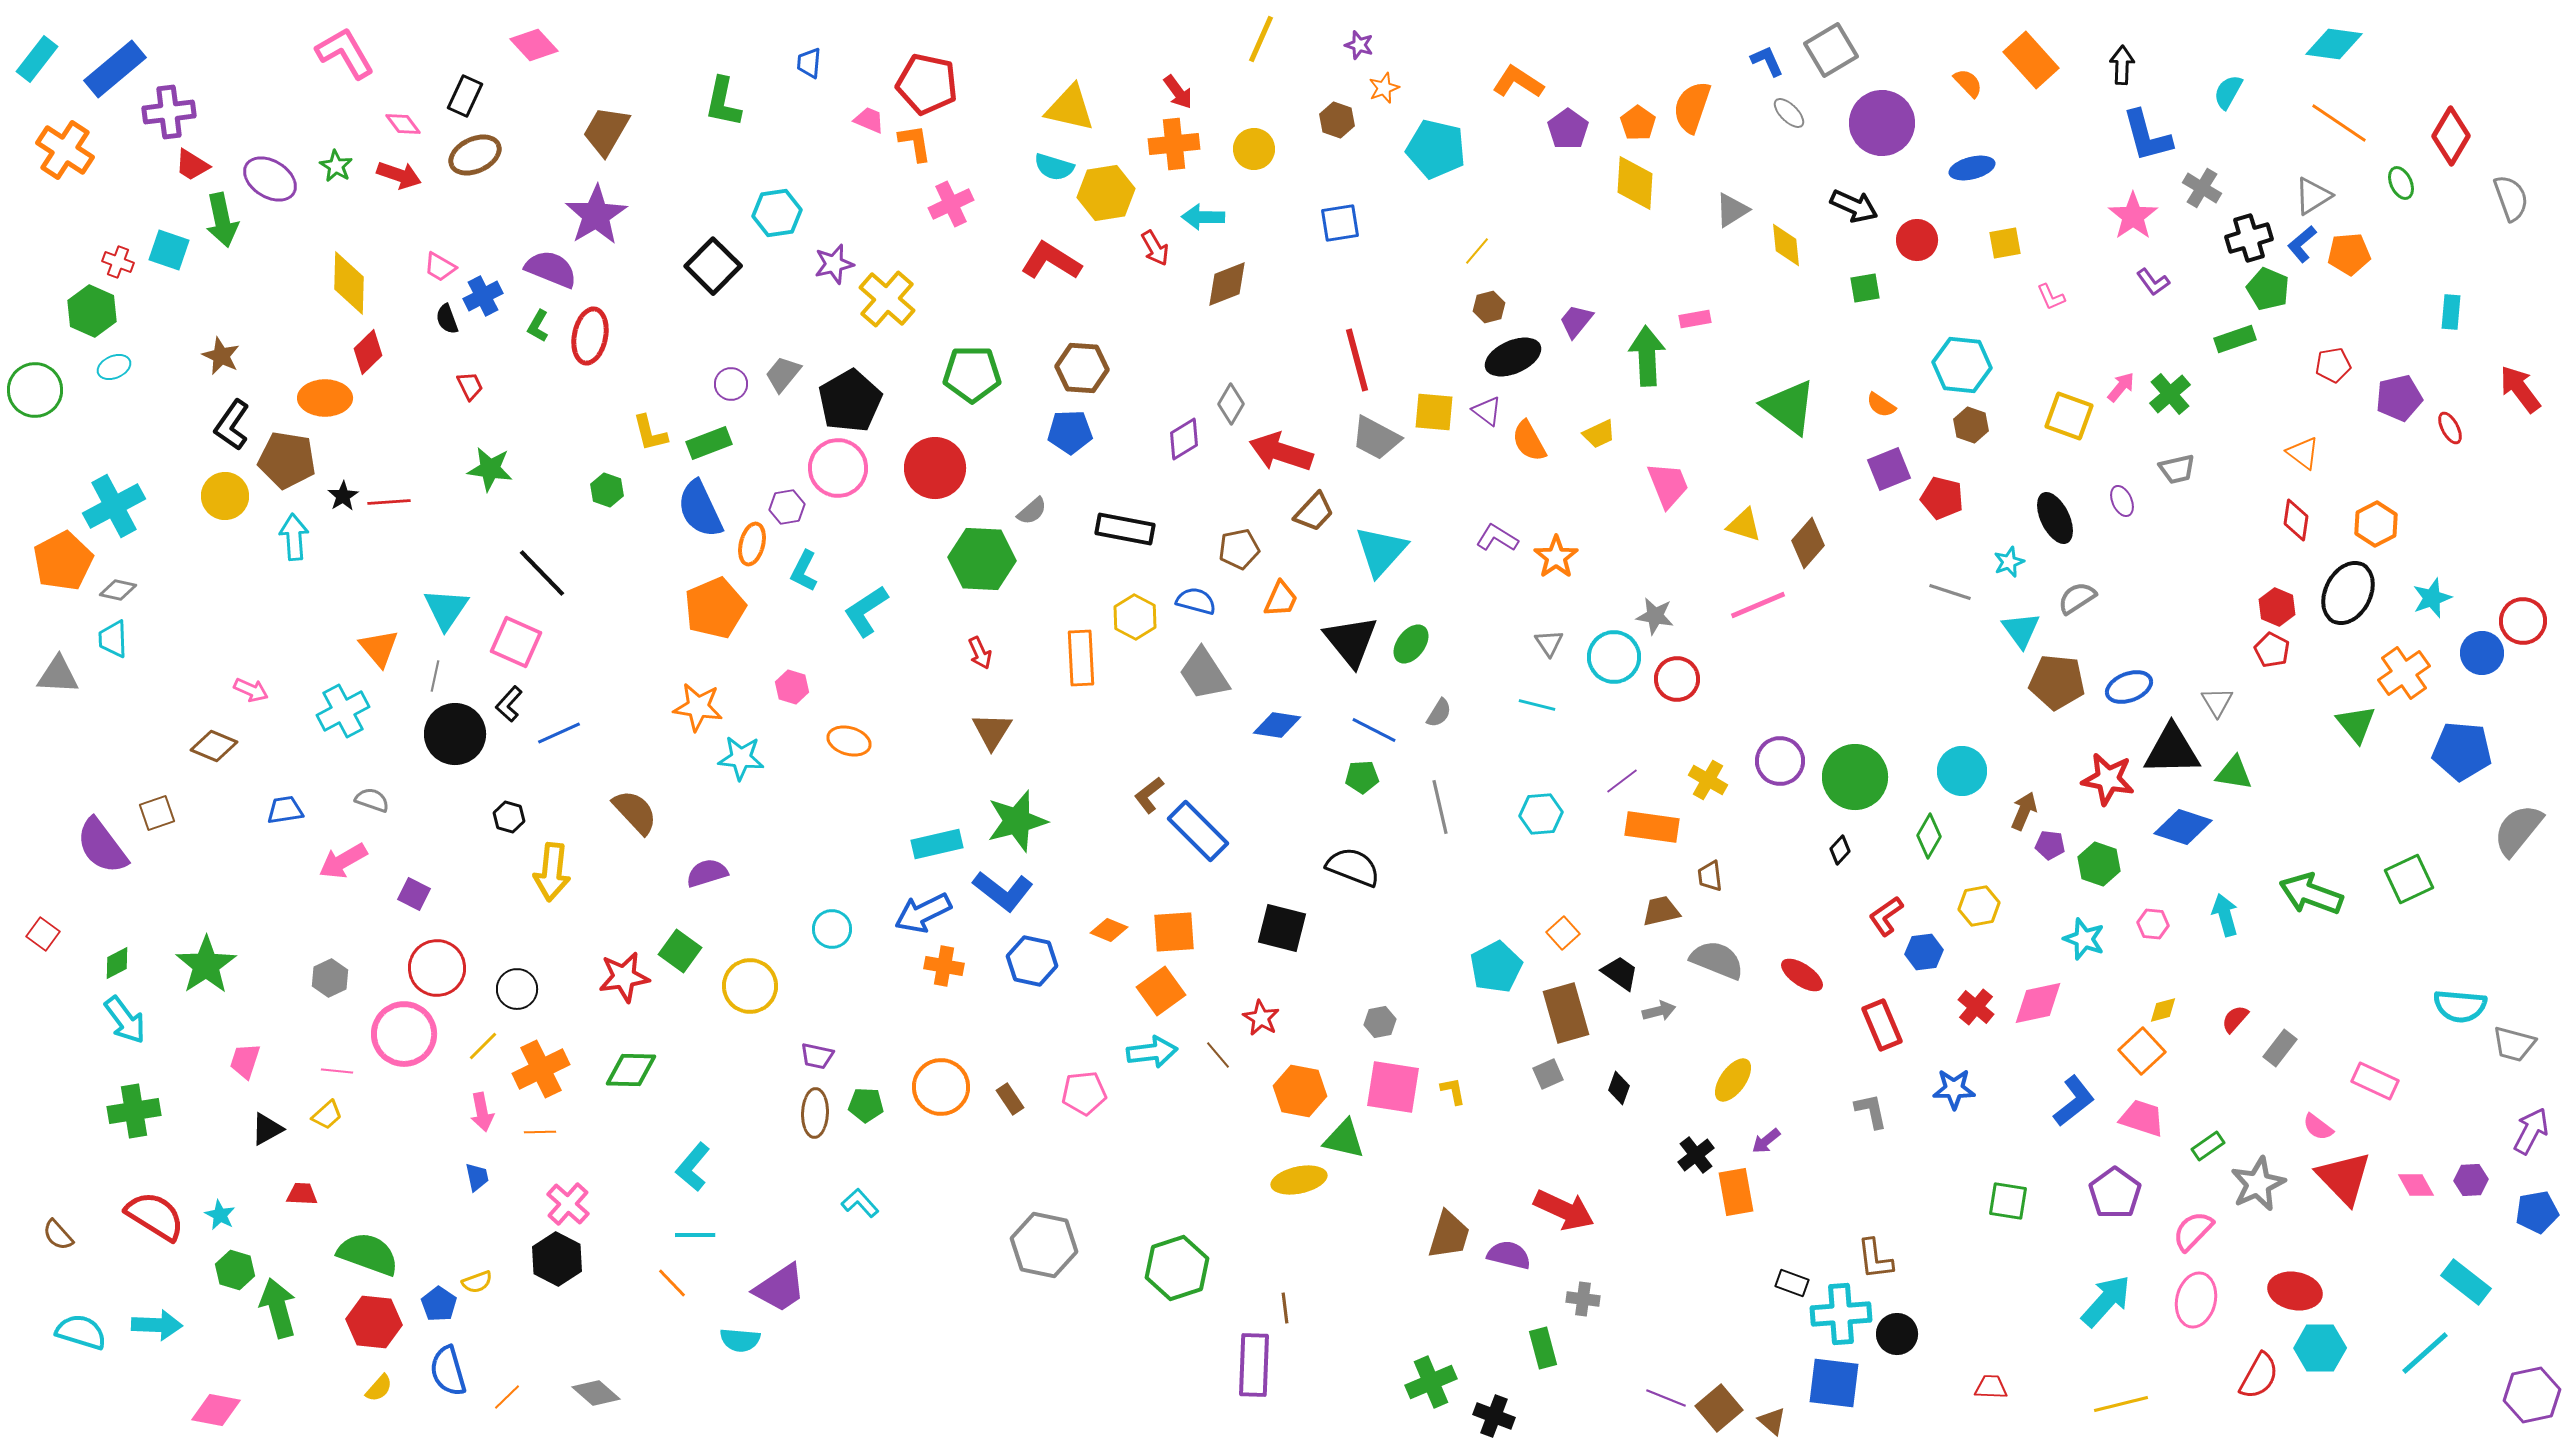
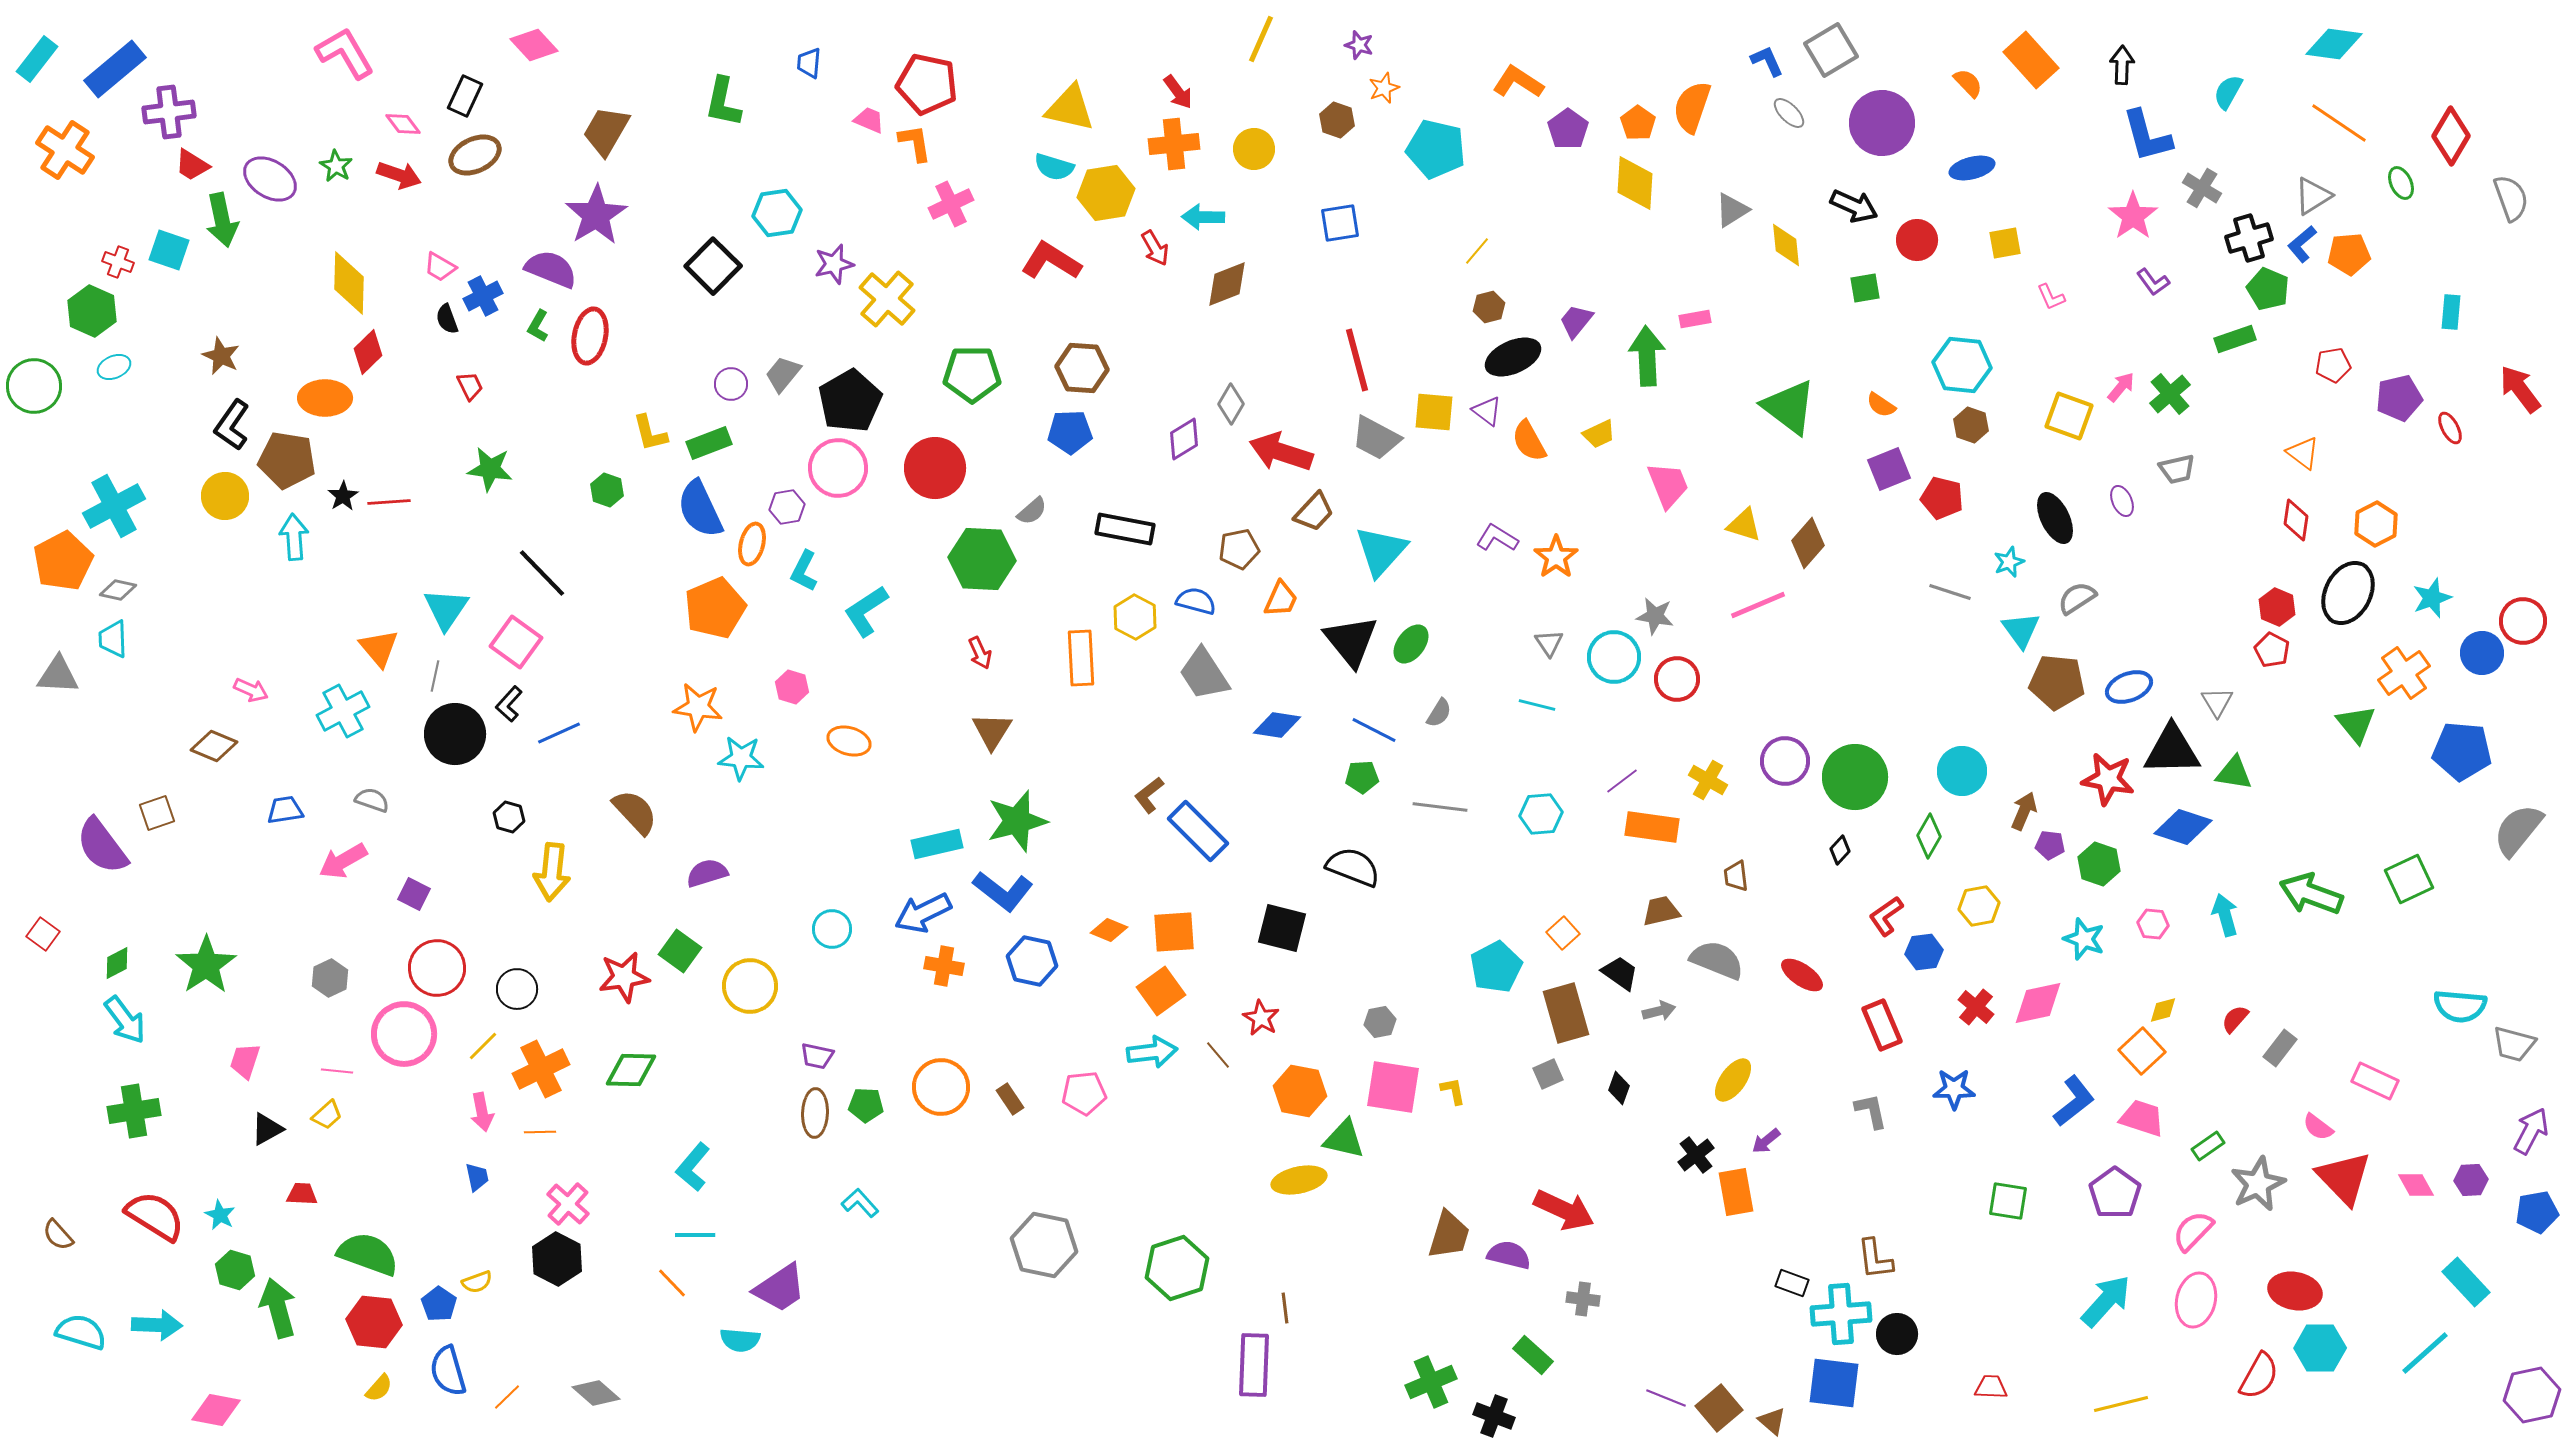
green circle at (35, 390): moved 1 px left, 4 px up
pink square at (516, 642): rotated 12 degrees clockwise
purple circle at (1780, 761): moved 5 px right
gray line at (1440, 807): rotated 70 degrees counterclockwise
brown trapezoid at (1710, 876): moved 26 px right
cyan rectangle at (2466, 1282): rotated 9 degrees clockwise
green rectangle at (1543, 1348): moved 10 px left, 7 px down; rotated 33 degrees counterclockwise
